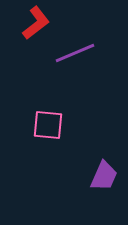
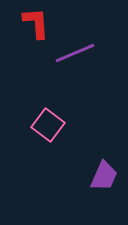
red L-shape: rotated 56 degrees counterclockwise
pink square: rotated 32 degrees clockwise
